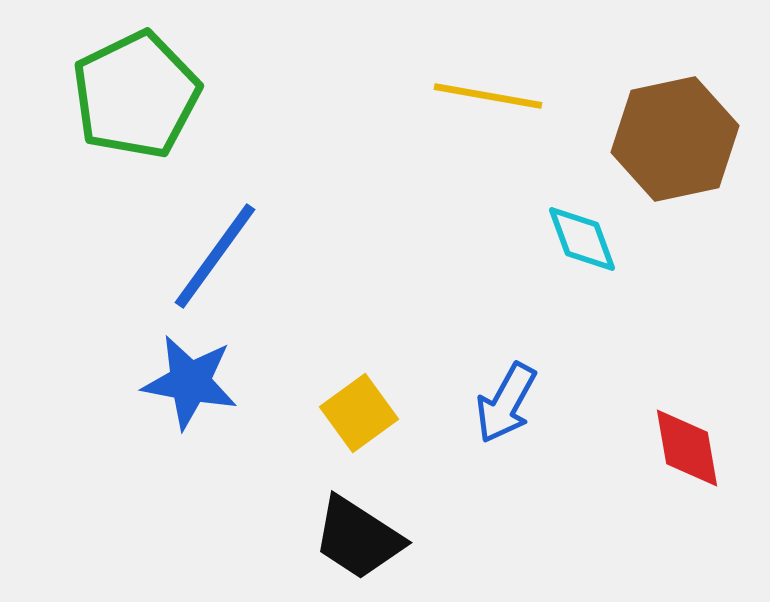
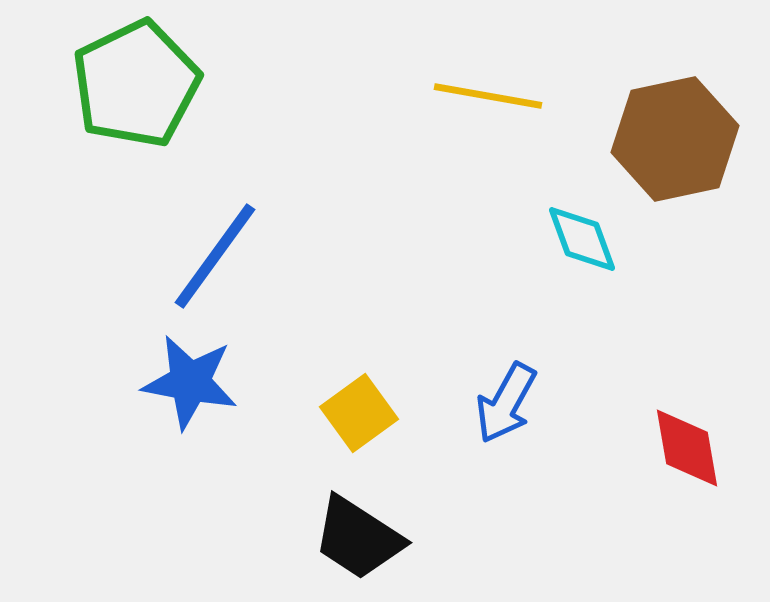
green pentagon: moved 11 px up
